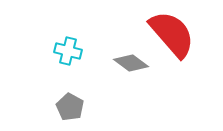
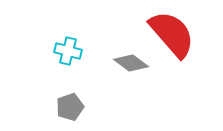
gray pentagon: rotated 24 degrees clockwise
